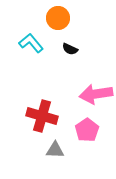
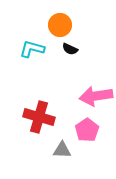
orange circle: moved 2 px right, 7 px down
cyan L-shape: moved 1 px right, 6 px down; rotated 35 degrees counterclockwise
pink arrow: moved 2 px down
red cross: moved 3 px left, 1 px down
gray triangle: moved 7 px right
